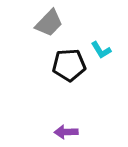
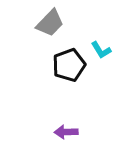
gray trapezoid: moved 1 px right
black pentagon: rotated 16 degrees counterclockwise
